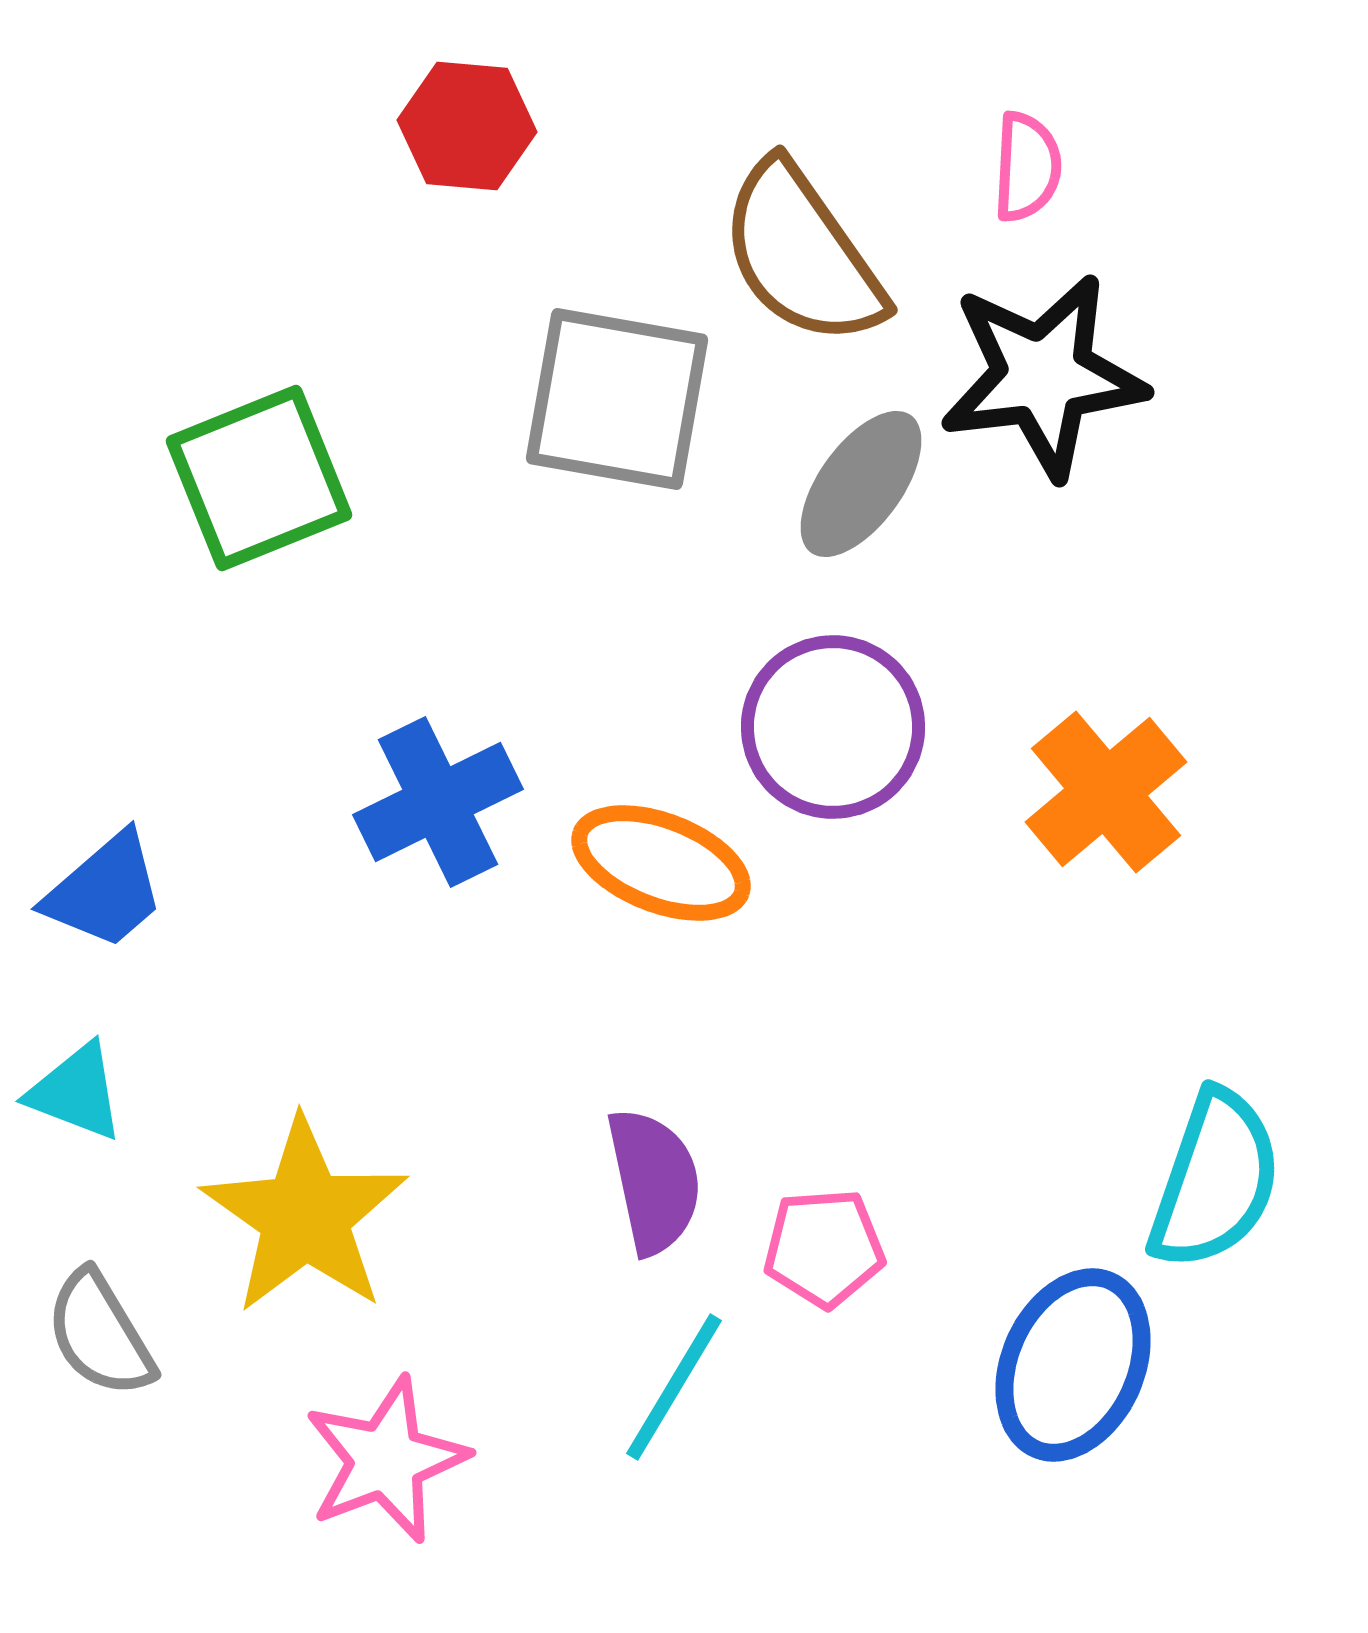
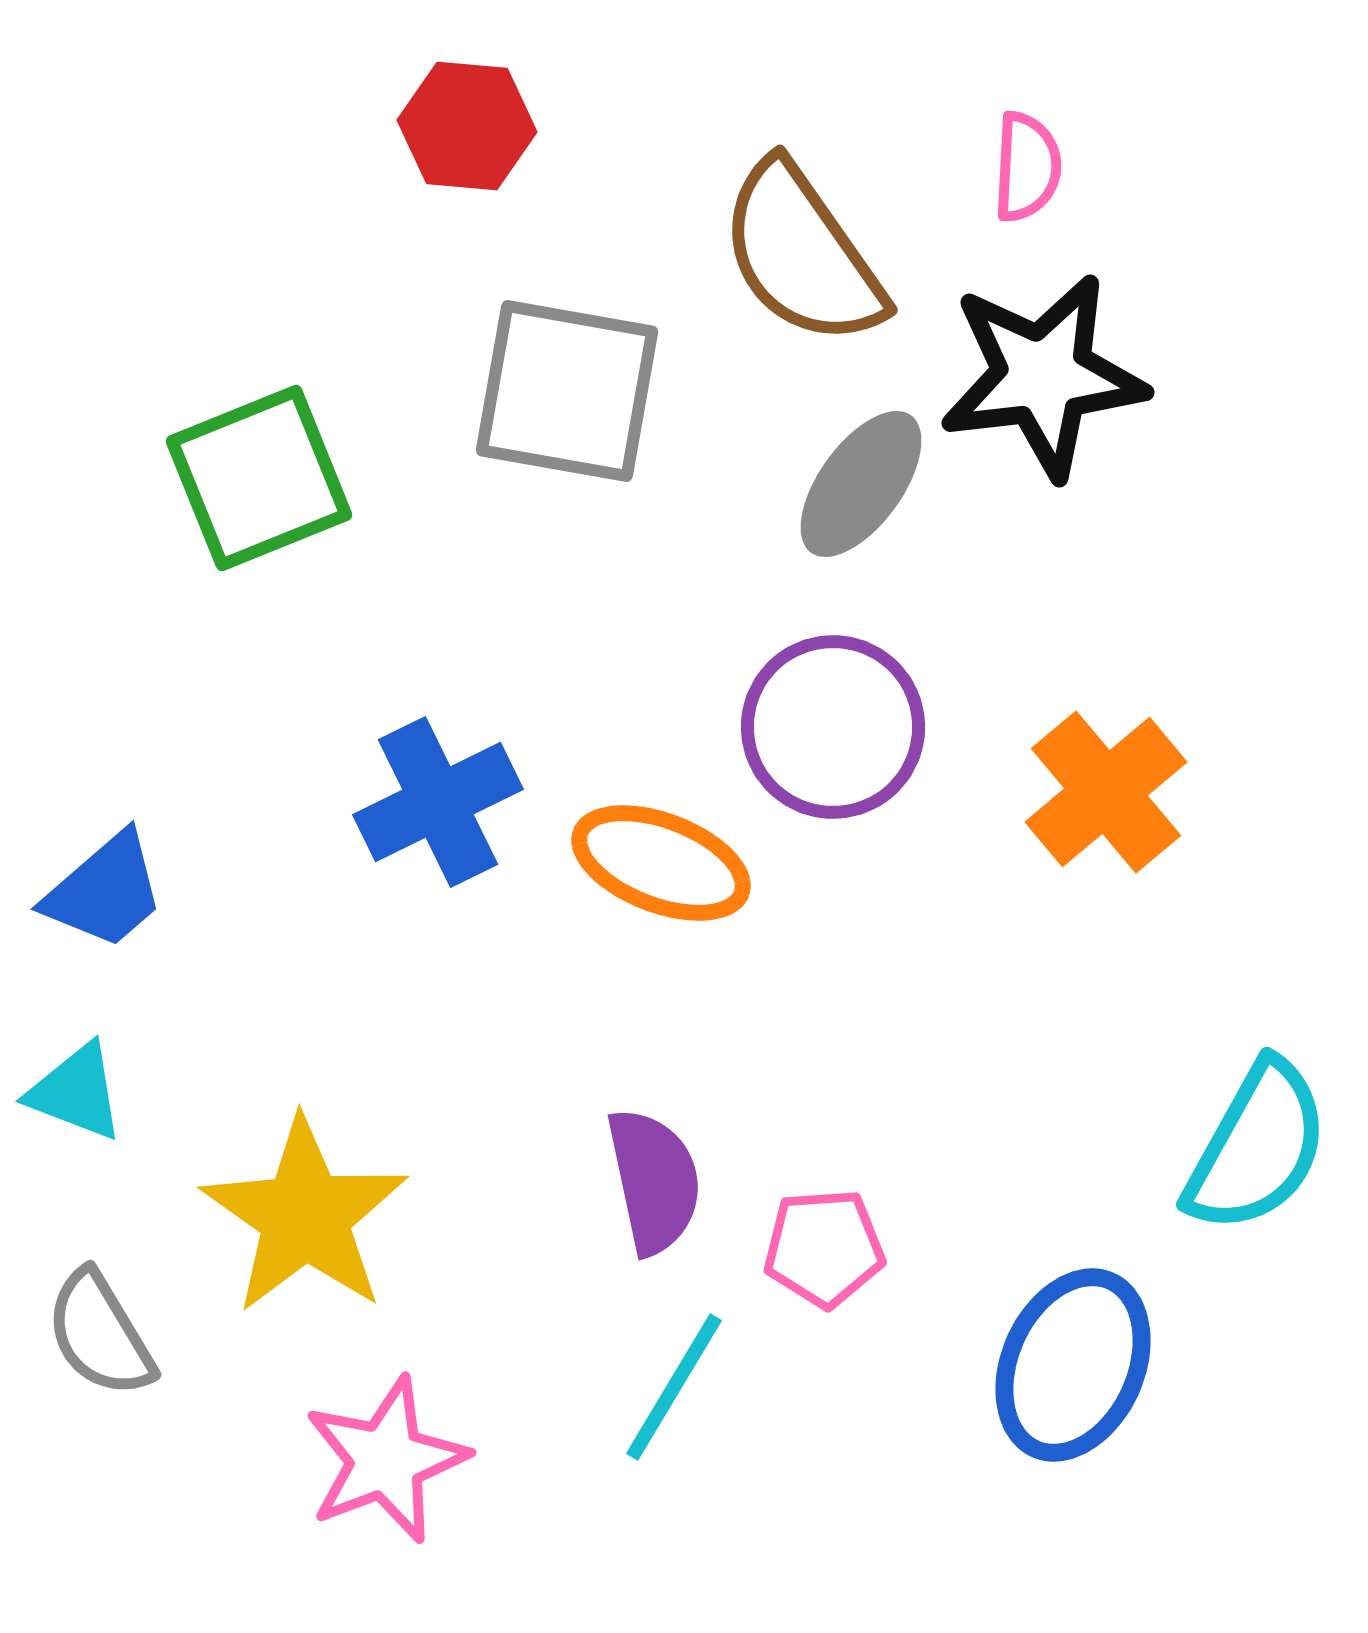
gray square: moved 50 px left, 8 px up
cyan semicircle: moved 42 px right, 33 px up; rotated 10 degrees clockwise
